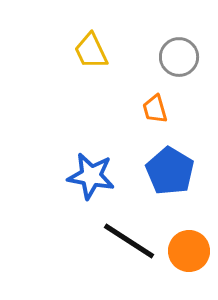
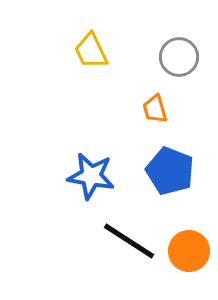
blue pentagon: rotated 9 degrees counterclockwise
